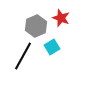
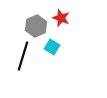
cyan square: rotated 28 degrees counterclockwise
black line: rotated 12 degrees counterclockwise
